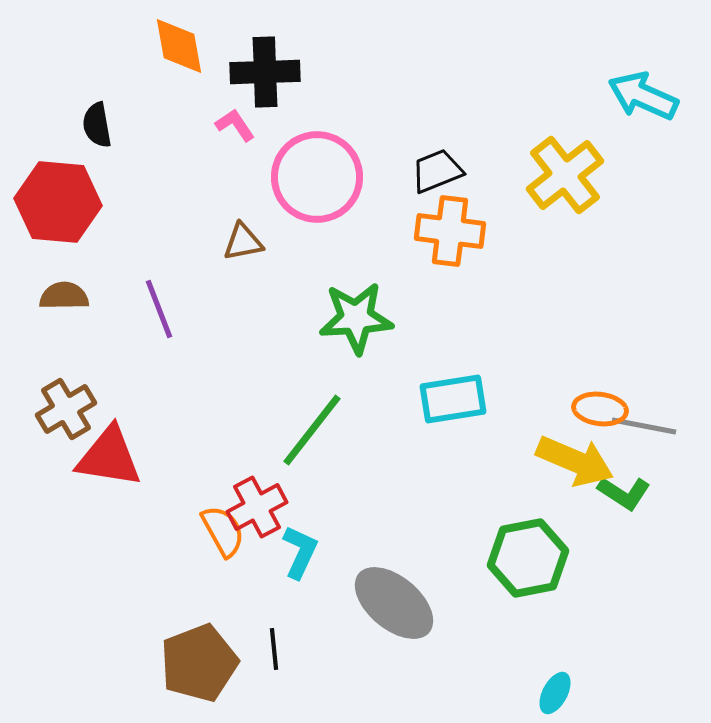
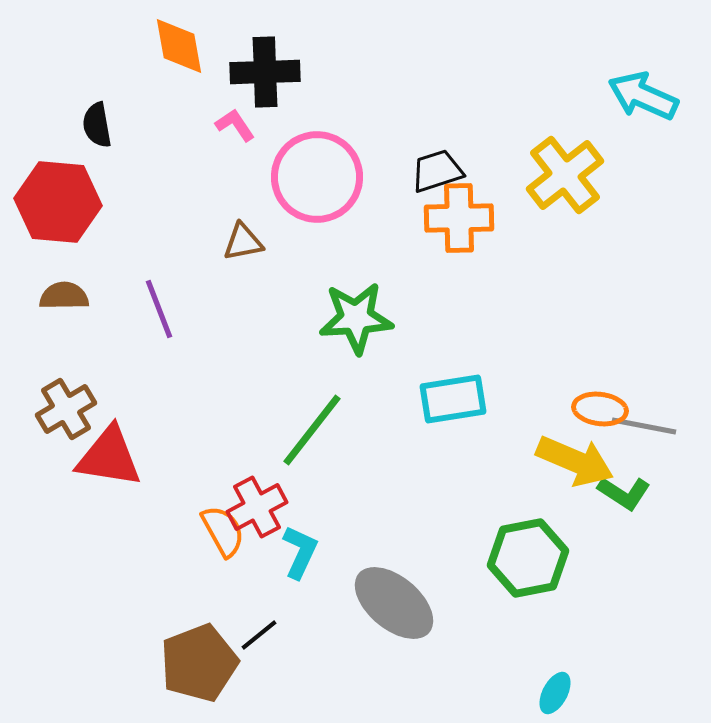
black trapezoid: rotated 4 degrees clockwise
orange cross: moved 9 px right, 13 px up; rotated 8 degrees counterclockwise
black line: moved 15 px left, 14 px up; rotated 57 degrees clockwise
